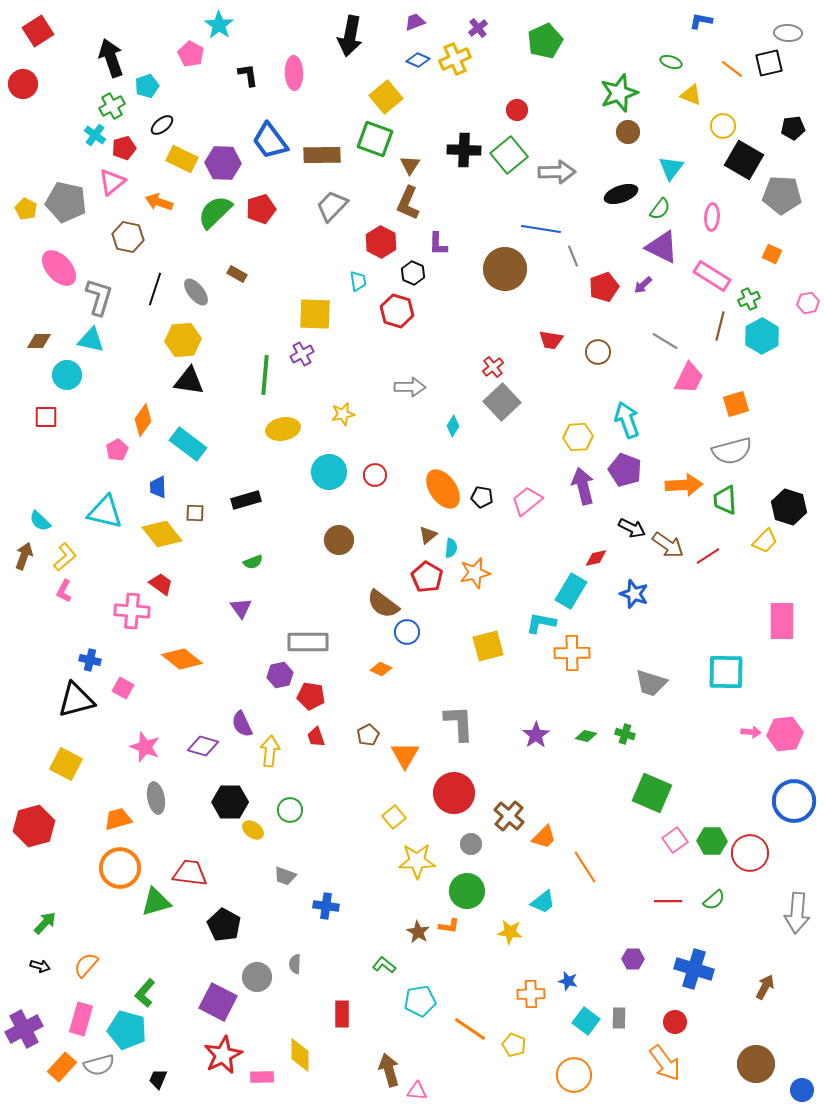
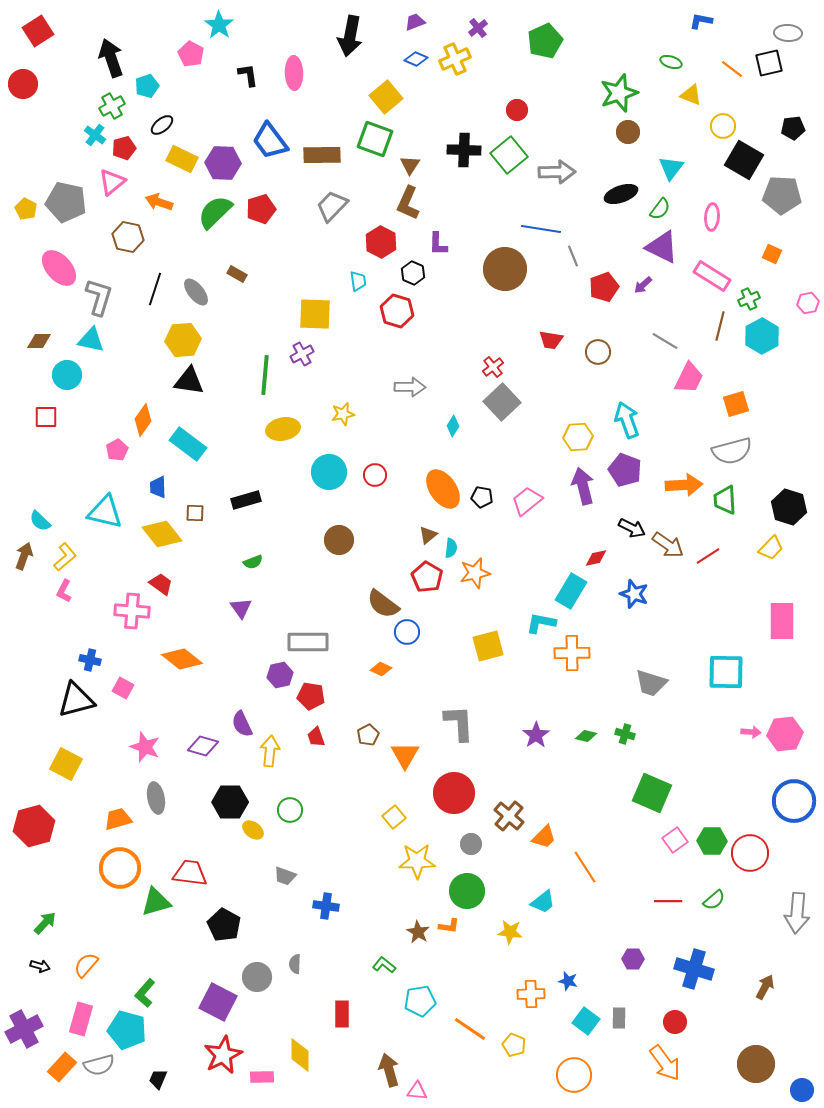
blue diamond at (418, 60): moved 2 px left, 1 px up
yellow trapezoid at (765, 541): moved 6 px right, 7 px down
